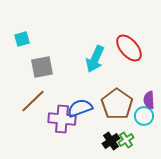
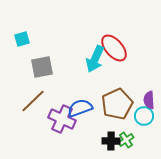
red ellipse: moved 15 px left
brown pentagon: rotated 12 degrees clockwise
purple cross: rotated 20 degrees clockwise
black cross: rotated 36 degrees clockwise
